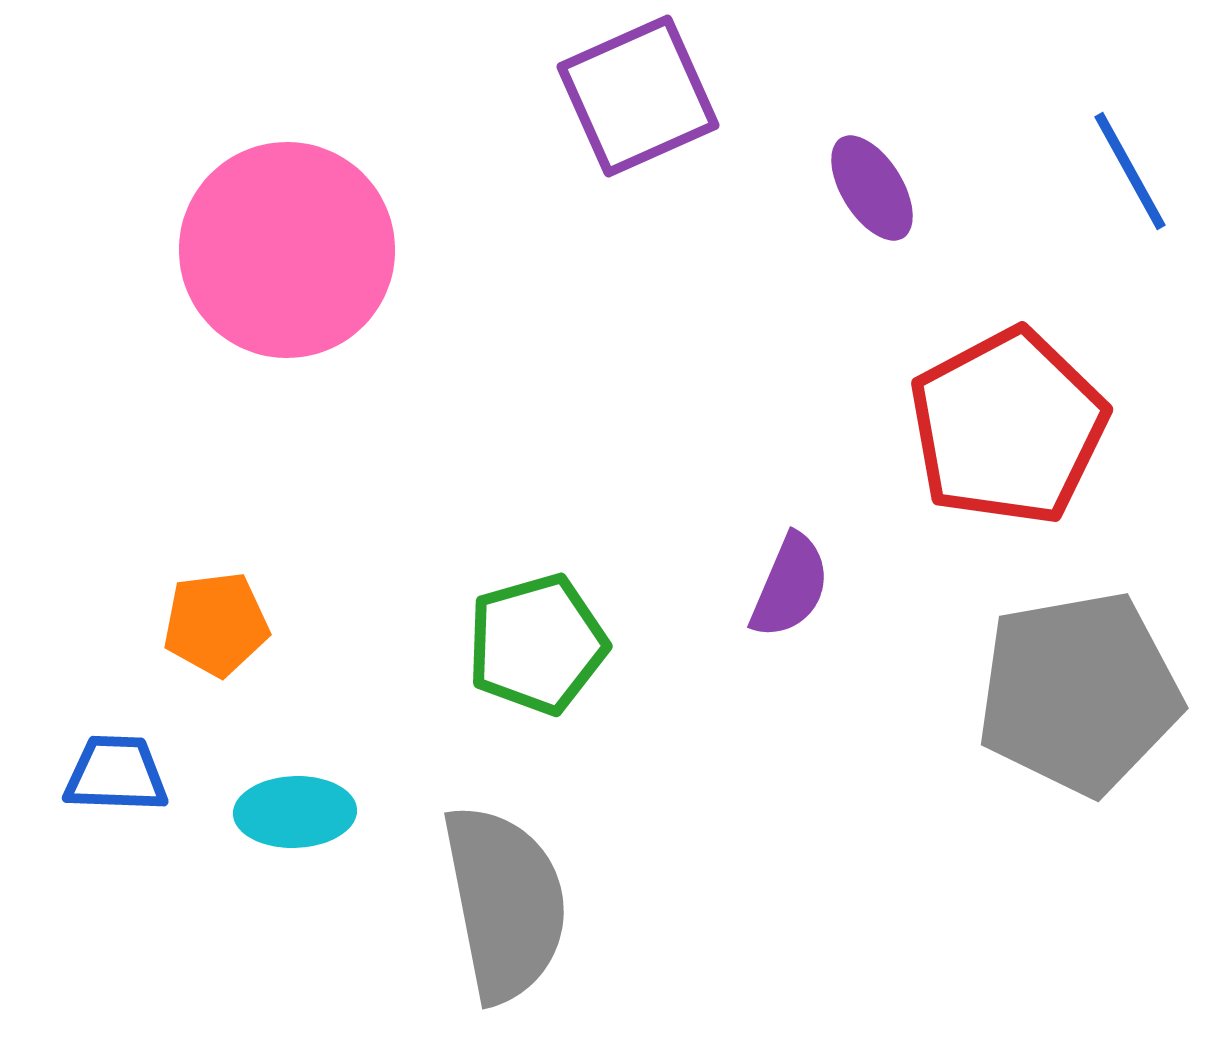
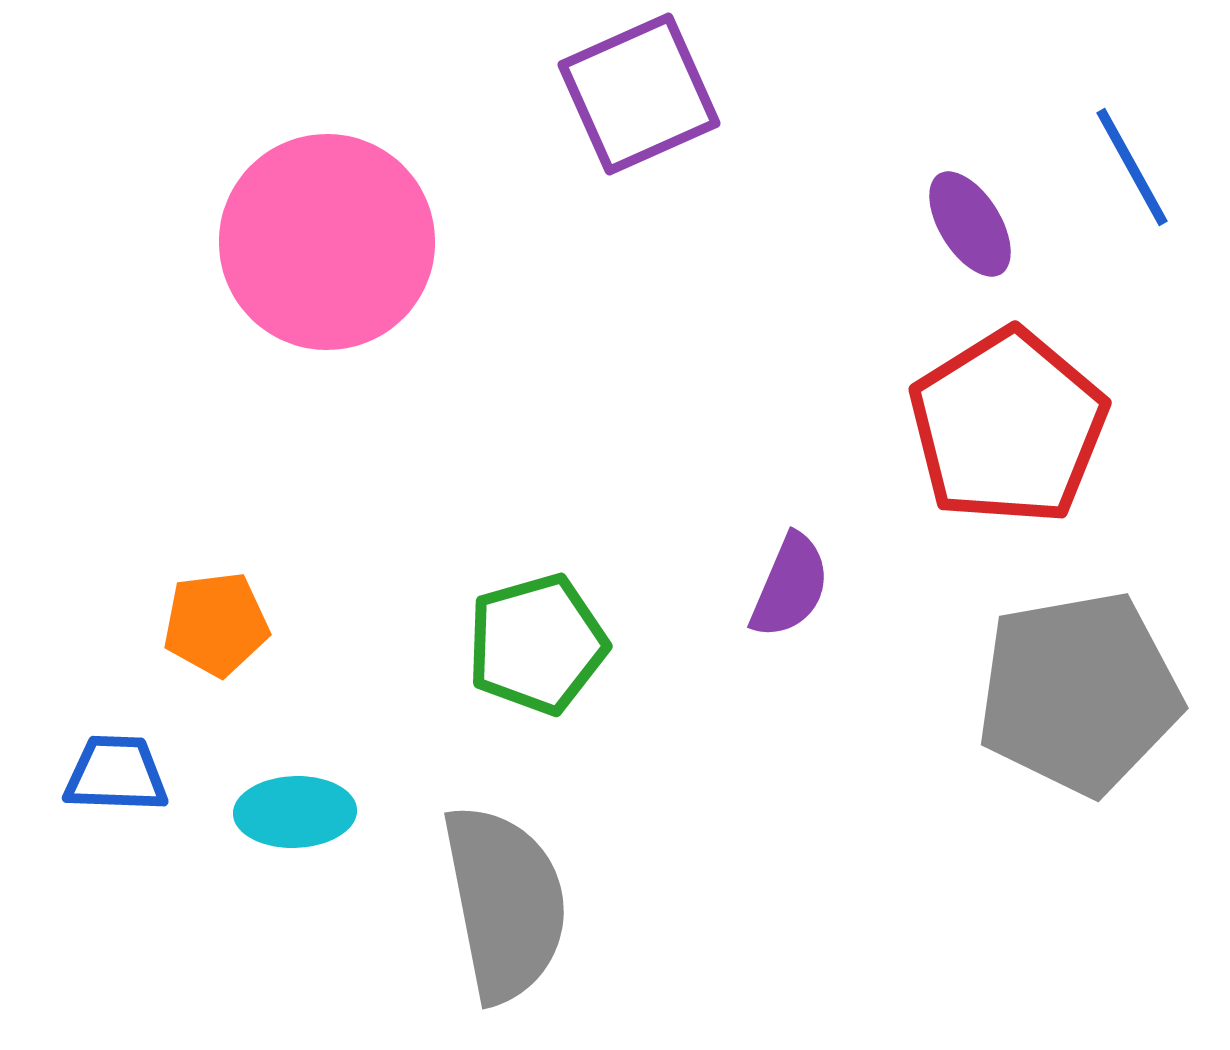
purple square: moved 1 px right, 2 px up
blue line: moved 2 px right, 4 px up
purple ellipse: moved 98 px right, 36 px down
pink circle: moved 40 px right, 8 px up
red pentagon: rotated 4 degrees counterclockwise
